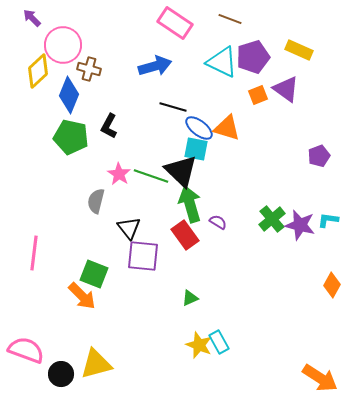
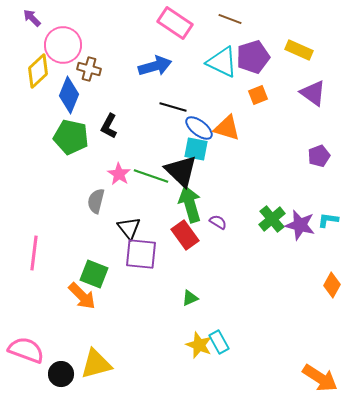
purple triangle at (286, 89): moved 27 px right, 4 px down
purple square at (143, 256): moved 2 px left, 2 px up
